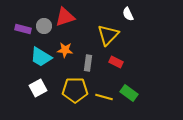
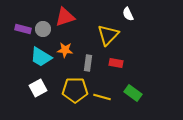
gray circle: moved 1 px left, 3 px down
red rectangle: moved 1 px down; rotated 16 degrees counterclockwise
green rectangle: moved 4 px right
yellow line: moved 2 px left
